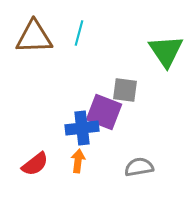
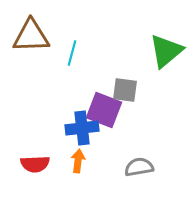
cyan line: moved 7 px left, 20 px down
brown triangle: moved 3 px left, 1 px up
green triangle: rotated 24 degrees clockwise
purple square: moved 2 px up
red semicircle: rotated 36 degrees clockwise
